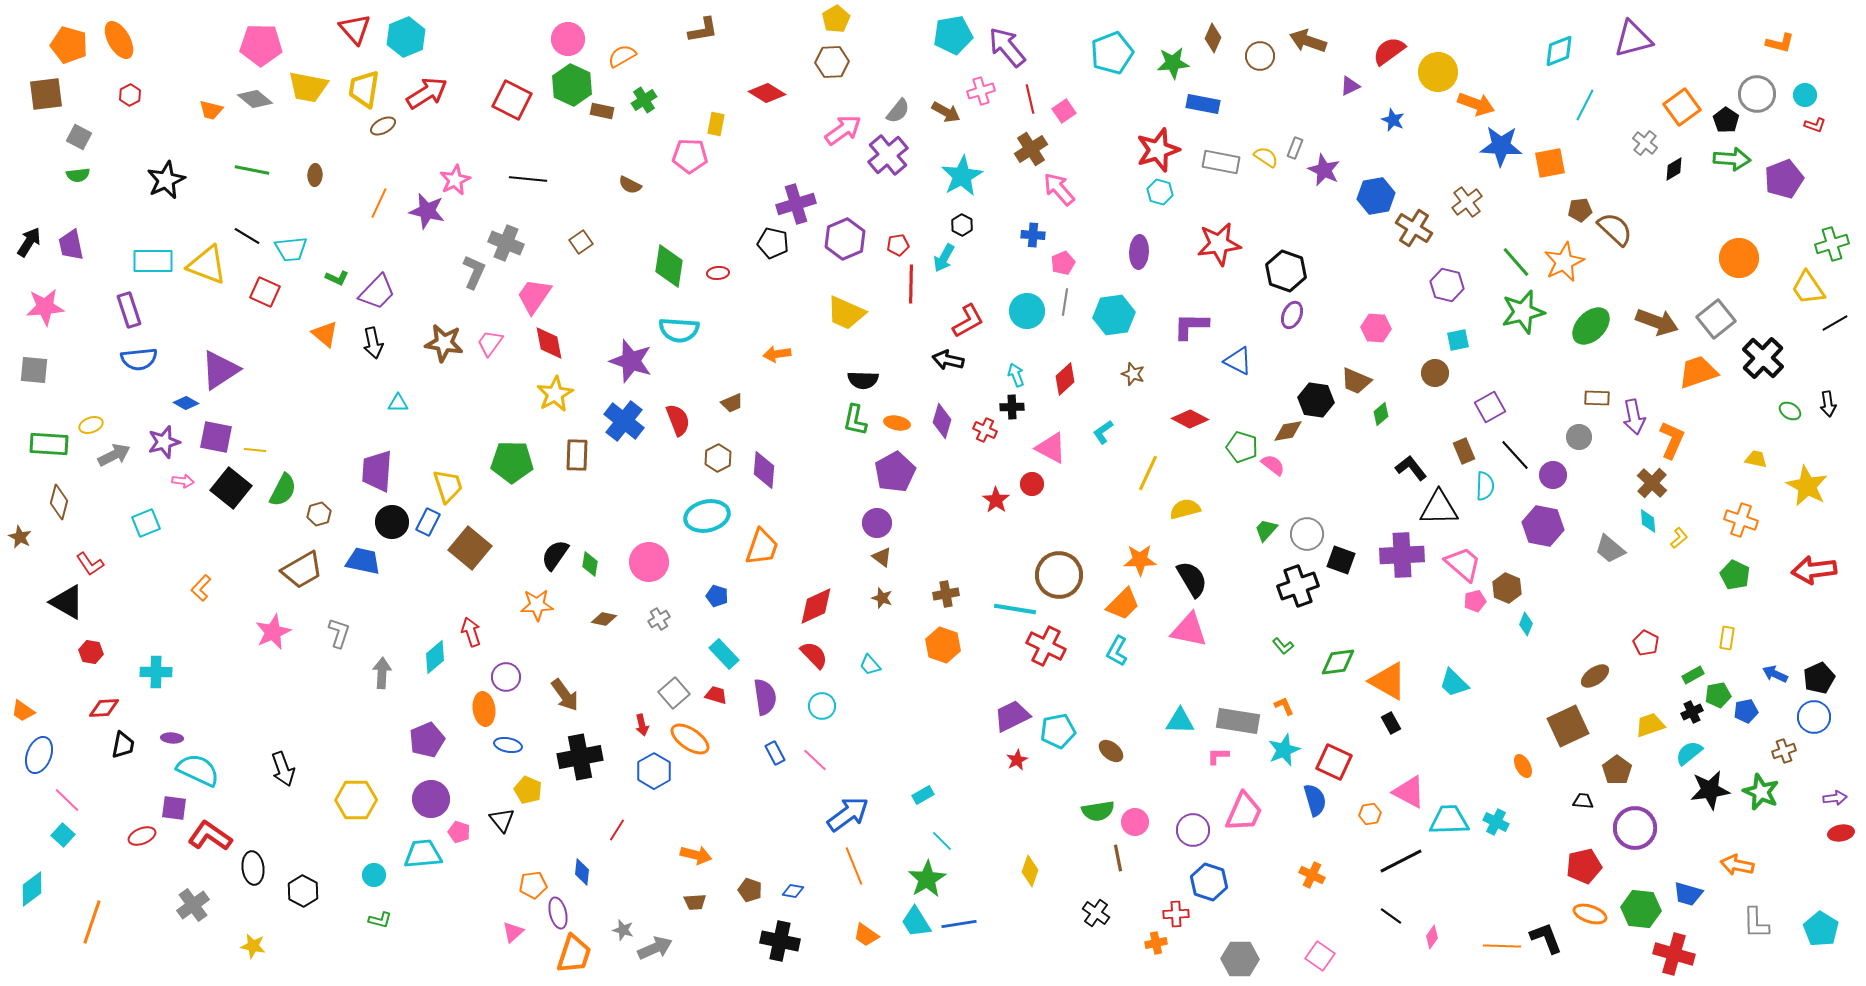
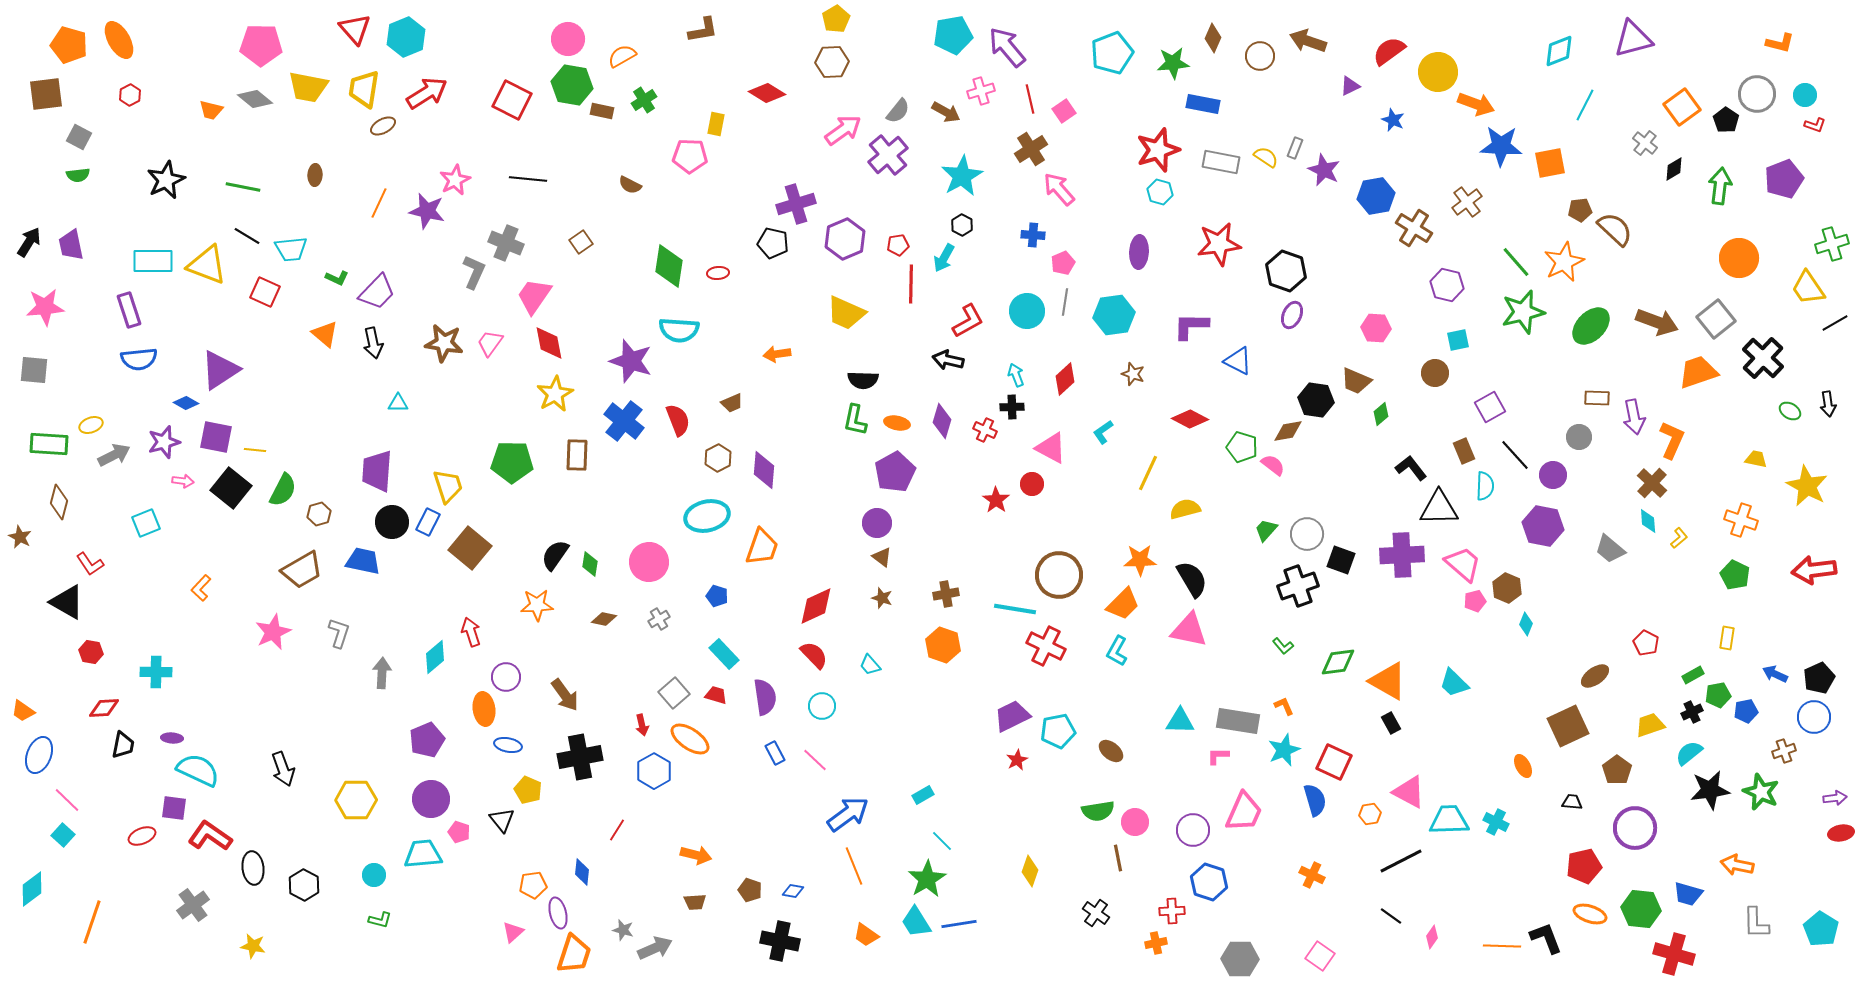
green hexagon at (572, 85): rotated 15 degrees counterclockwise
green arrow at (1732, 159): moved 12 px left, 27 px down; rotated 87 degrees counterclockwise
green line at (252, 170): moved 9 px left, 17 px down
black trapezoid at (1583, 801): moved 11 px left, 1 px down
black hexagon at (303, 891): moved 1 px right, 6 px up
red cross at (1176, 914): moved 4 px left, 3 px up
